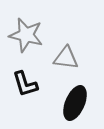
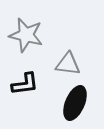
gray triangle: moved 2 px right, 6 px down
black L-shape: rotated 80 degrees counterclockwise
